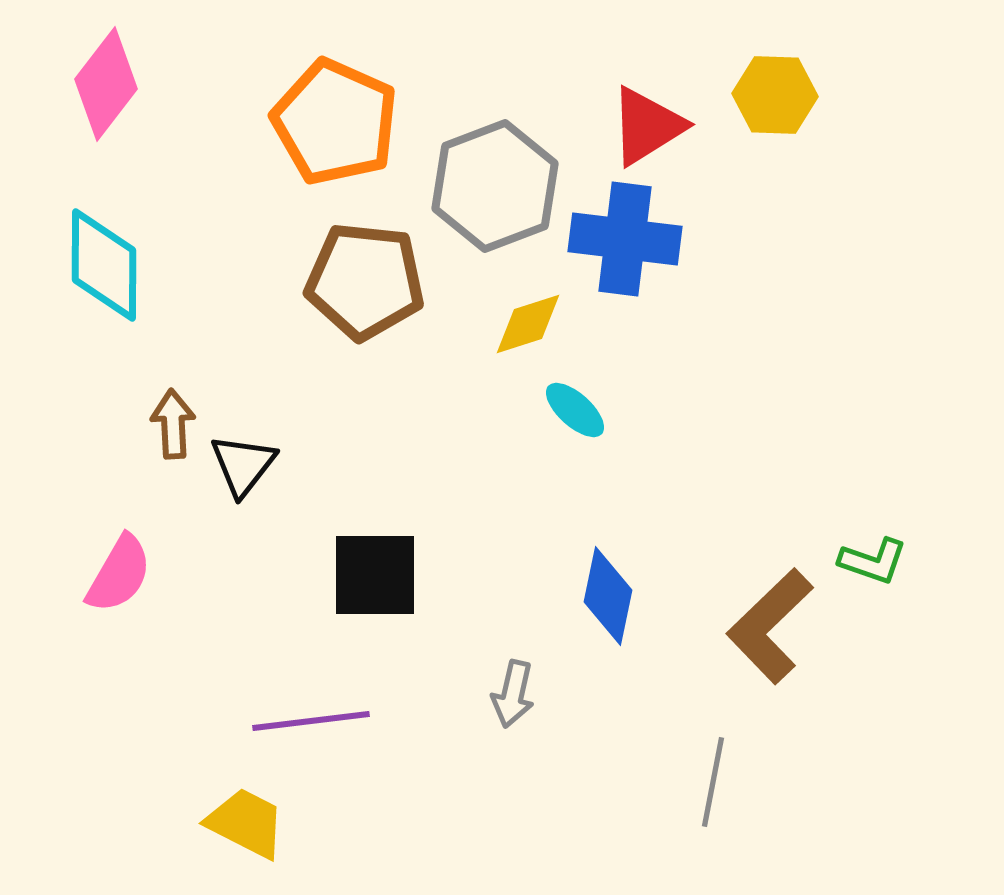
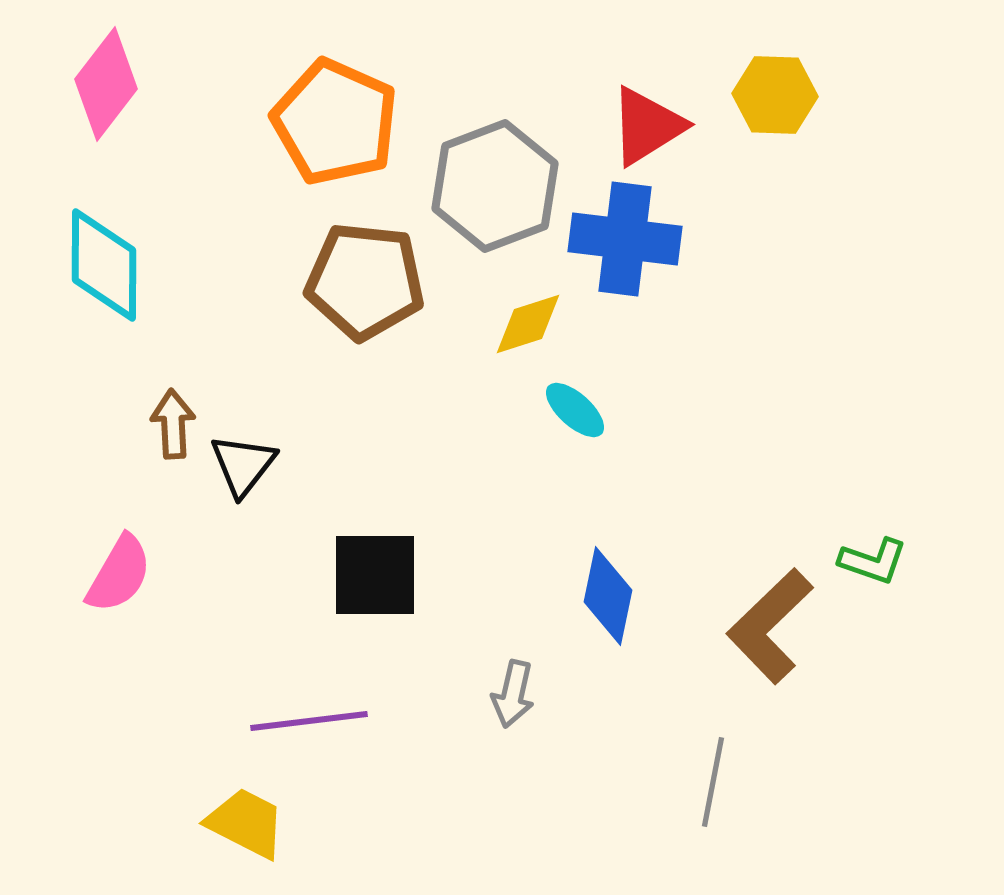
purple line: moved 2 px left
